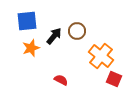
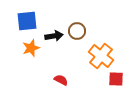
black arrow: rotated 42 degrees clockwise
red square: moved 2 px right; rotated 21 degrees counterclockwise
